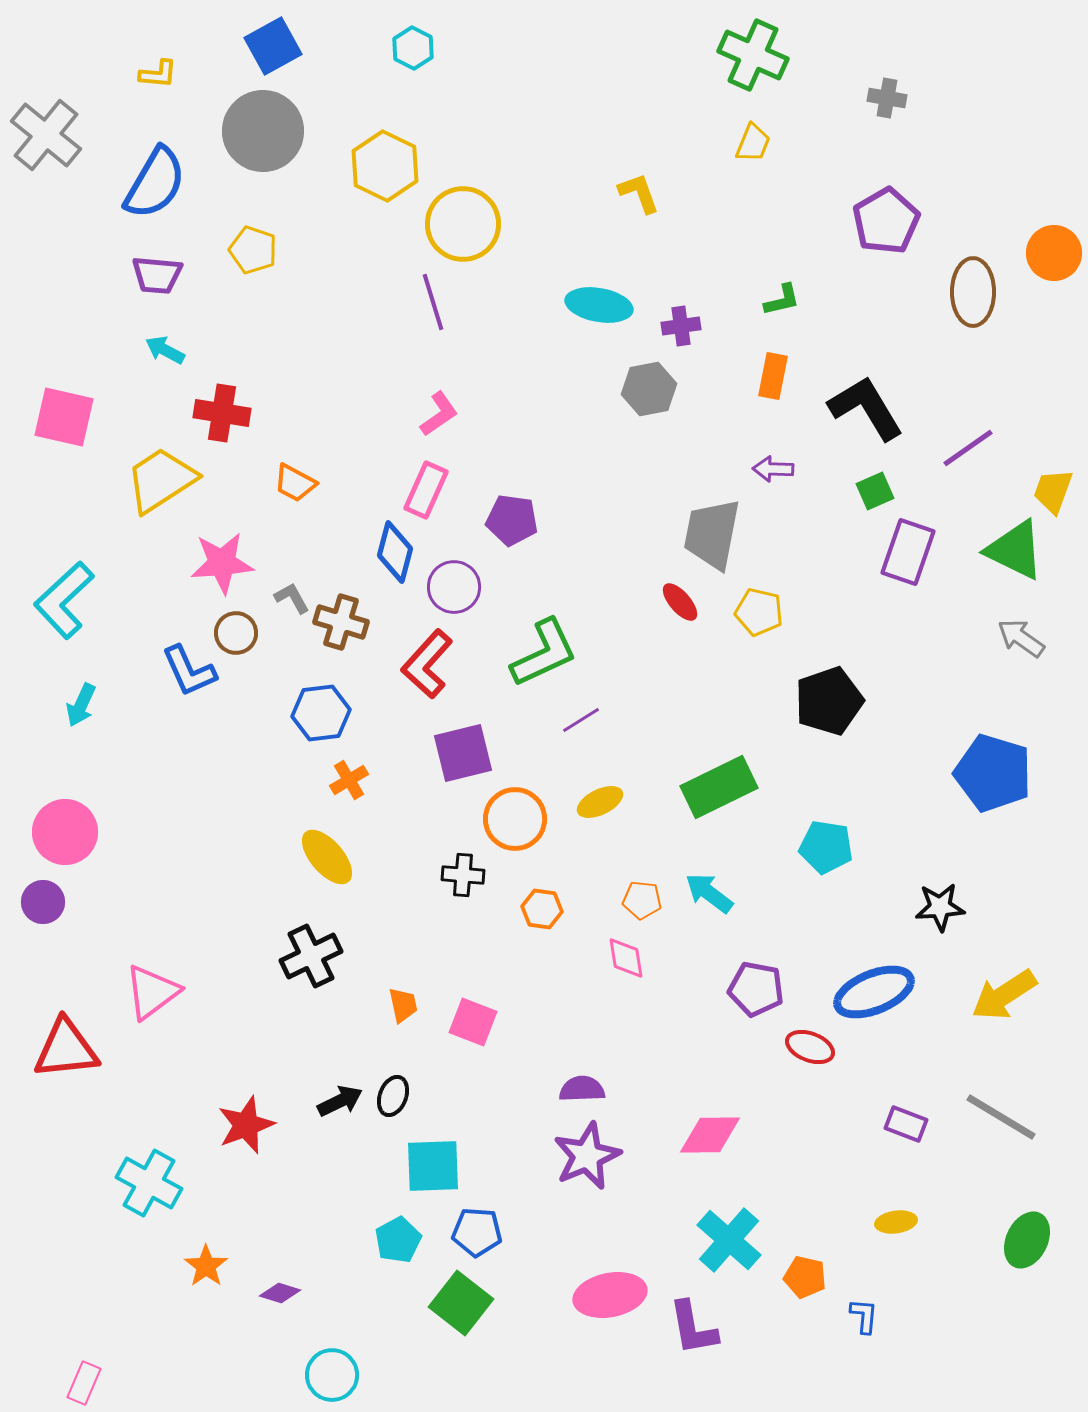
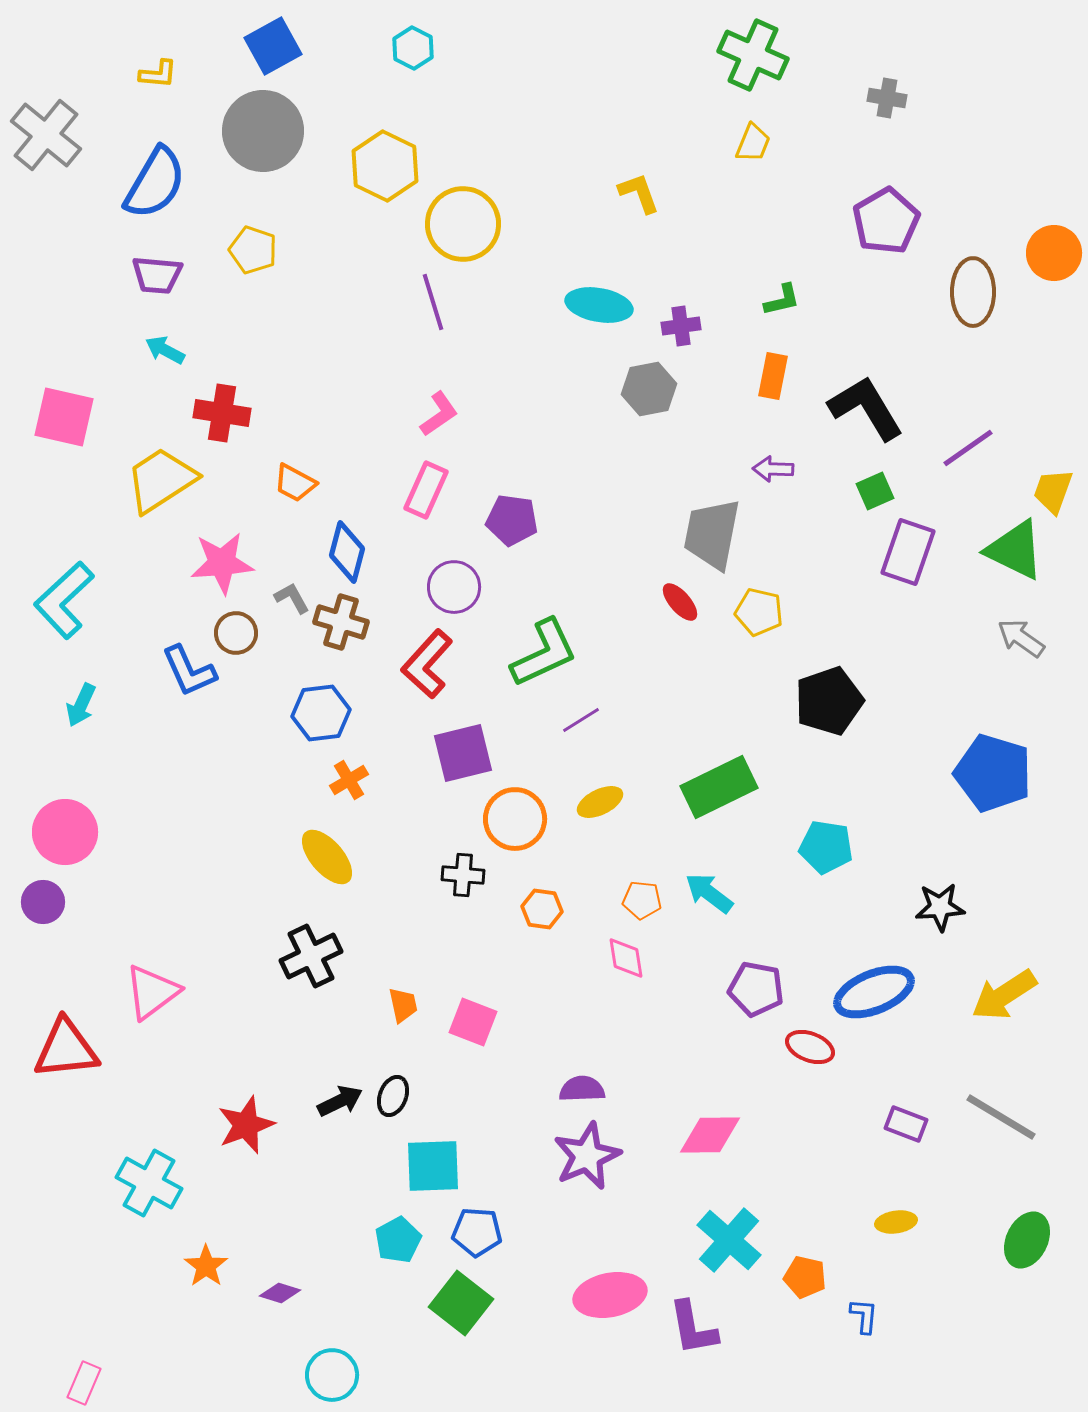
blue diamond at (395, 552): moved 48 px left
